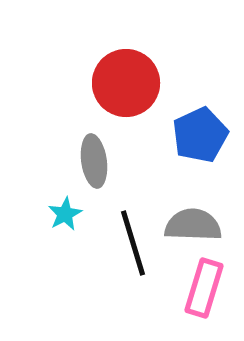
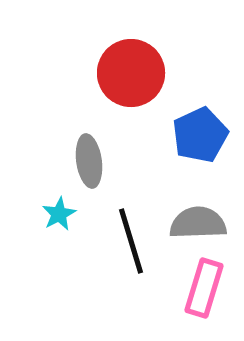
red circle: moved 5 px right, 10 px up
gray ellipse: moved 5 px left
cyan star: moved 6 px left
gray semicircle: moved 5 px right, 2 px up; rotated 4 degrees counterclockwise
black line: moved 2 px left, 2 px up
